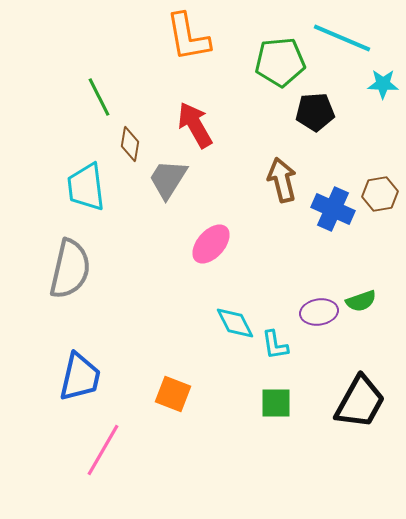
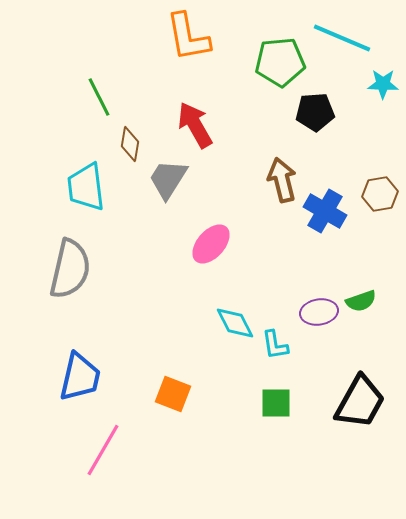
blue cross: moved 8 px left, 2 px down; rotated 6 degrees clockwise
